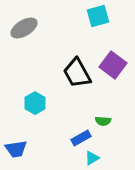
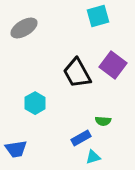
cyan triangle: moved 1 px right, 1 px up; rotated 14 degrees clockwise
